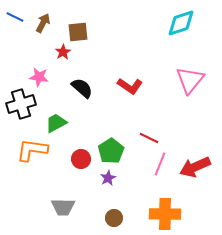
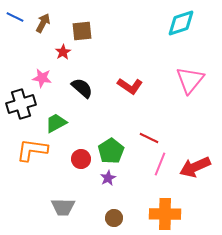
brown square: moved 4 px right, 1 px up
pink star: moved 3 px right, 1 px down
